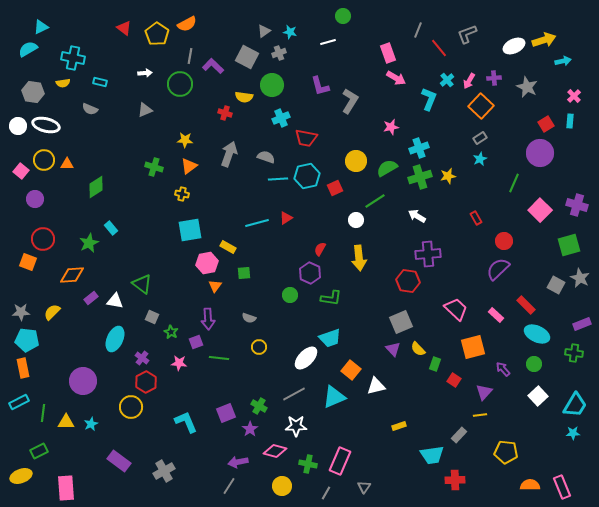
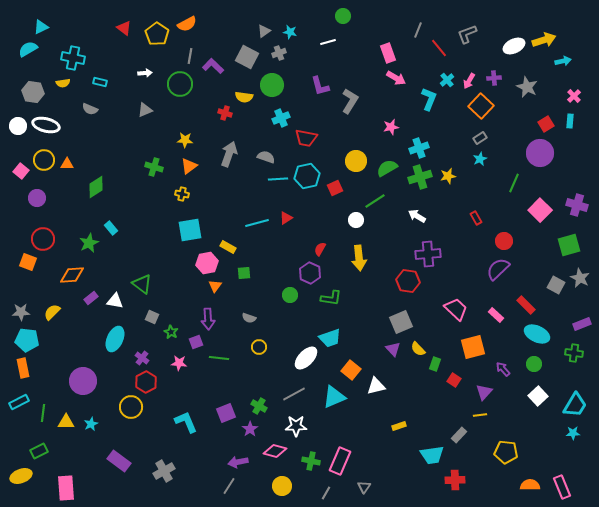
purple circle at (35, 199): moved 2 px right, 1 px up
green cross at (308, 464): moved 3 px right, 3 px up
